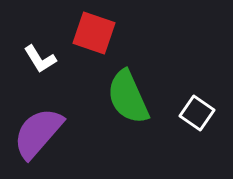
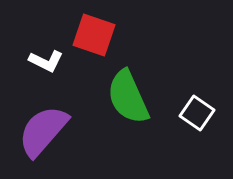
red square: moved 2 px down
white L-shape: moved 6 px right, 2 px down; rotated 32 degrees counterclockwise
purple semicircle: moved 5 px right, 2 px up
